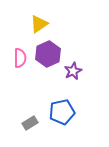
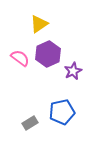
pink semicircle: rotated 54 degrees counterclockwise
